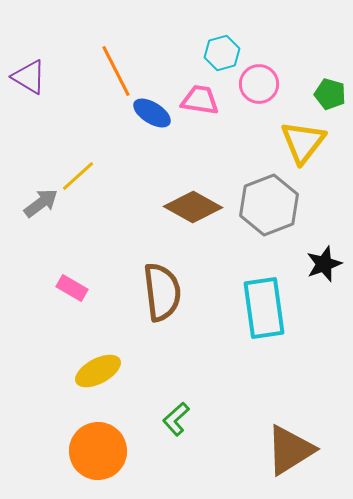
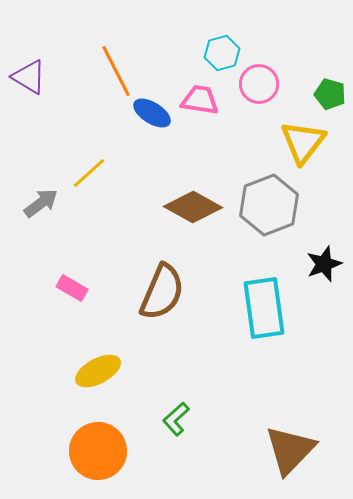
yellow line: moved 11 px right, 3 px up
brown semicircle: rotated 30 degrees clockwise
brown triangle: rotated 14 degrees counterclockwise
